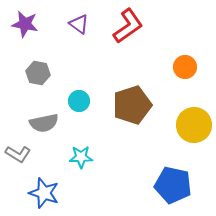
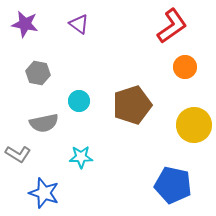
red L-shape: moved 44 px right
